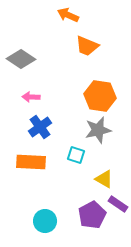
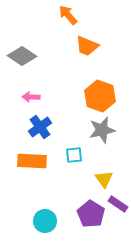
orange arrow: rotated 25 degrees clockwise
gray diamond: moved 1 px right, 3 px up
orange hexagon: rotated 12 degrees clockwise
gray star: moved 4 px right
cyan square: moved 2 px left; rotated 24 degrees counterclockwise
orange rectangle: moved 1 px right, 1 px up
yellow triangle: rotated 24 degrees clockwise
purple pentagon: moved 1 px left, 1 px up; rotated 12 degrees counterclockwise
